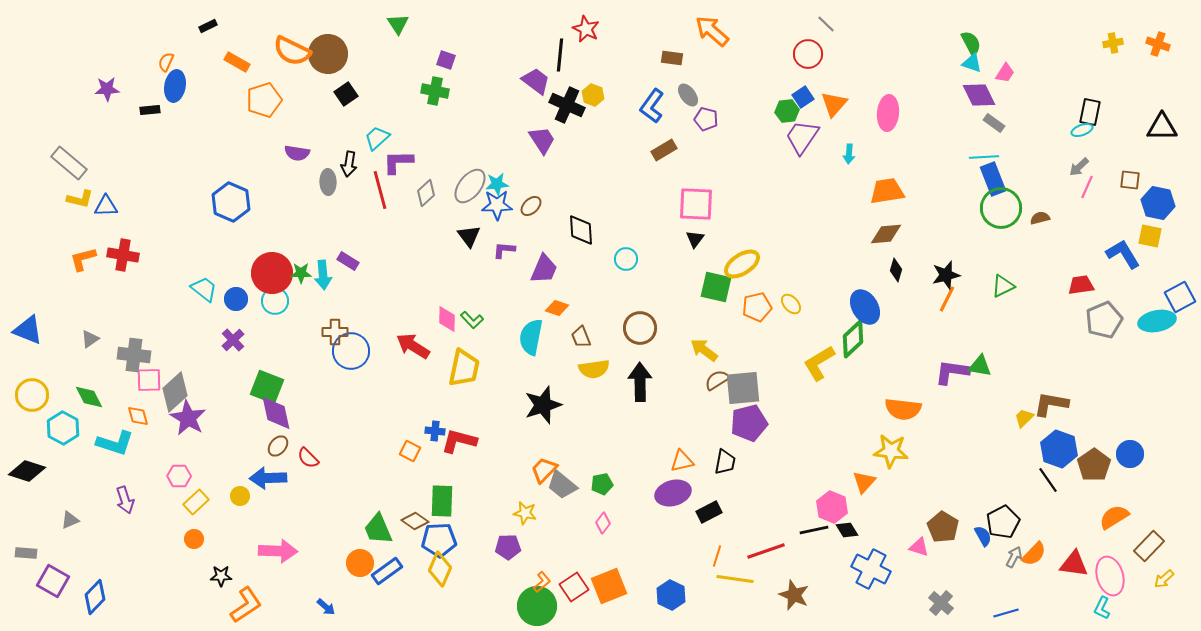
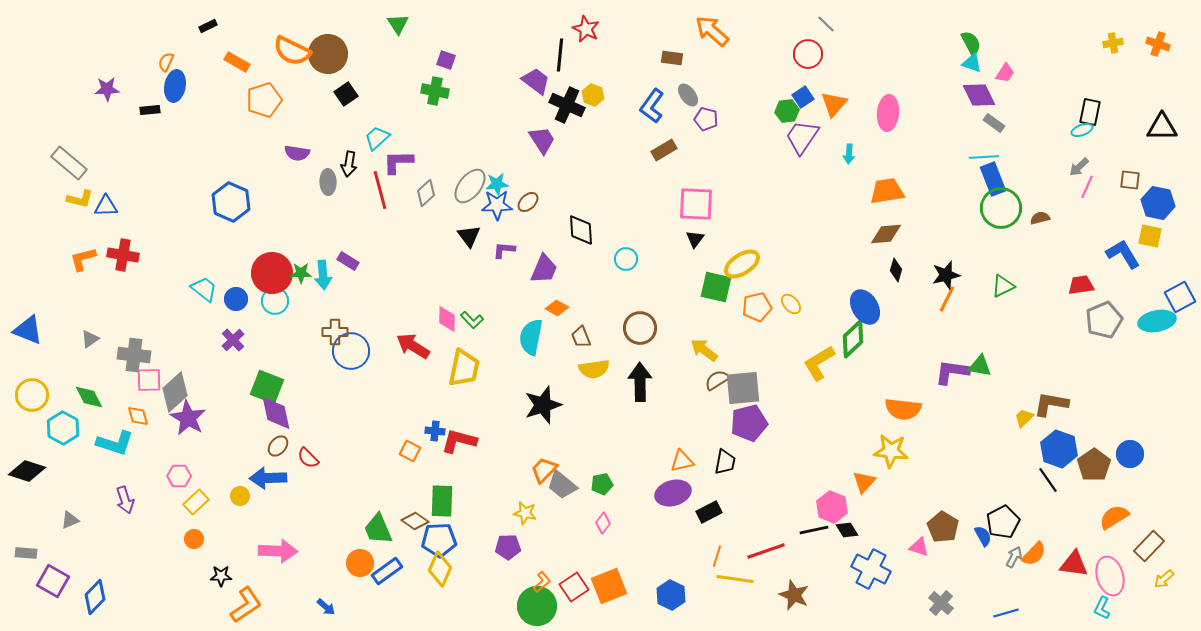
brown ellipse at (531, 206): moved 3 px left, 4 px up
orange diamond at (557, 308): rotated 10 degrees clockwise
